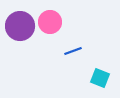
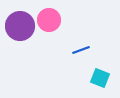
pink circle: moved 1 px left, 2 px up
blue line: moved 8 px right, 1 px up
